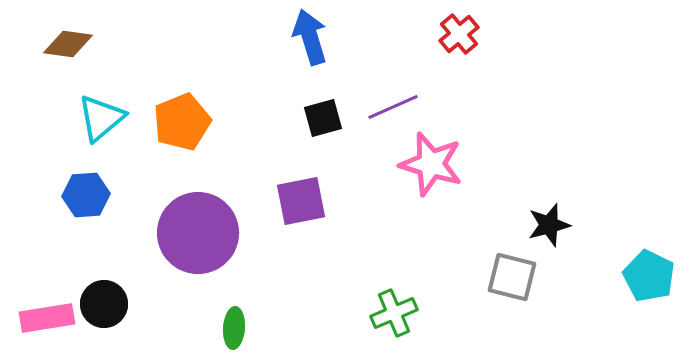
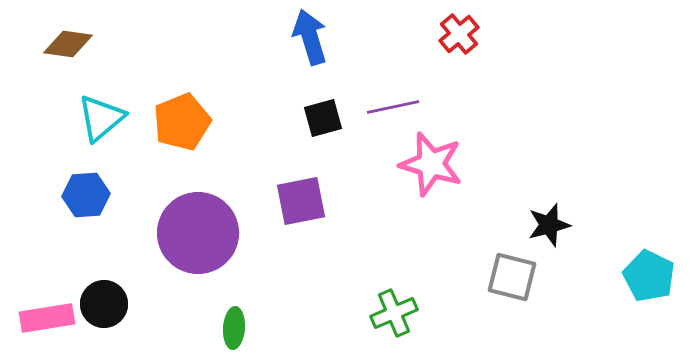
purple line: rotated 12 degrees clockwise
